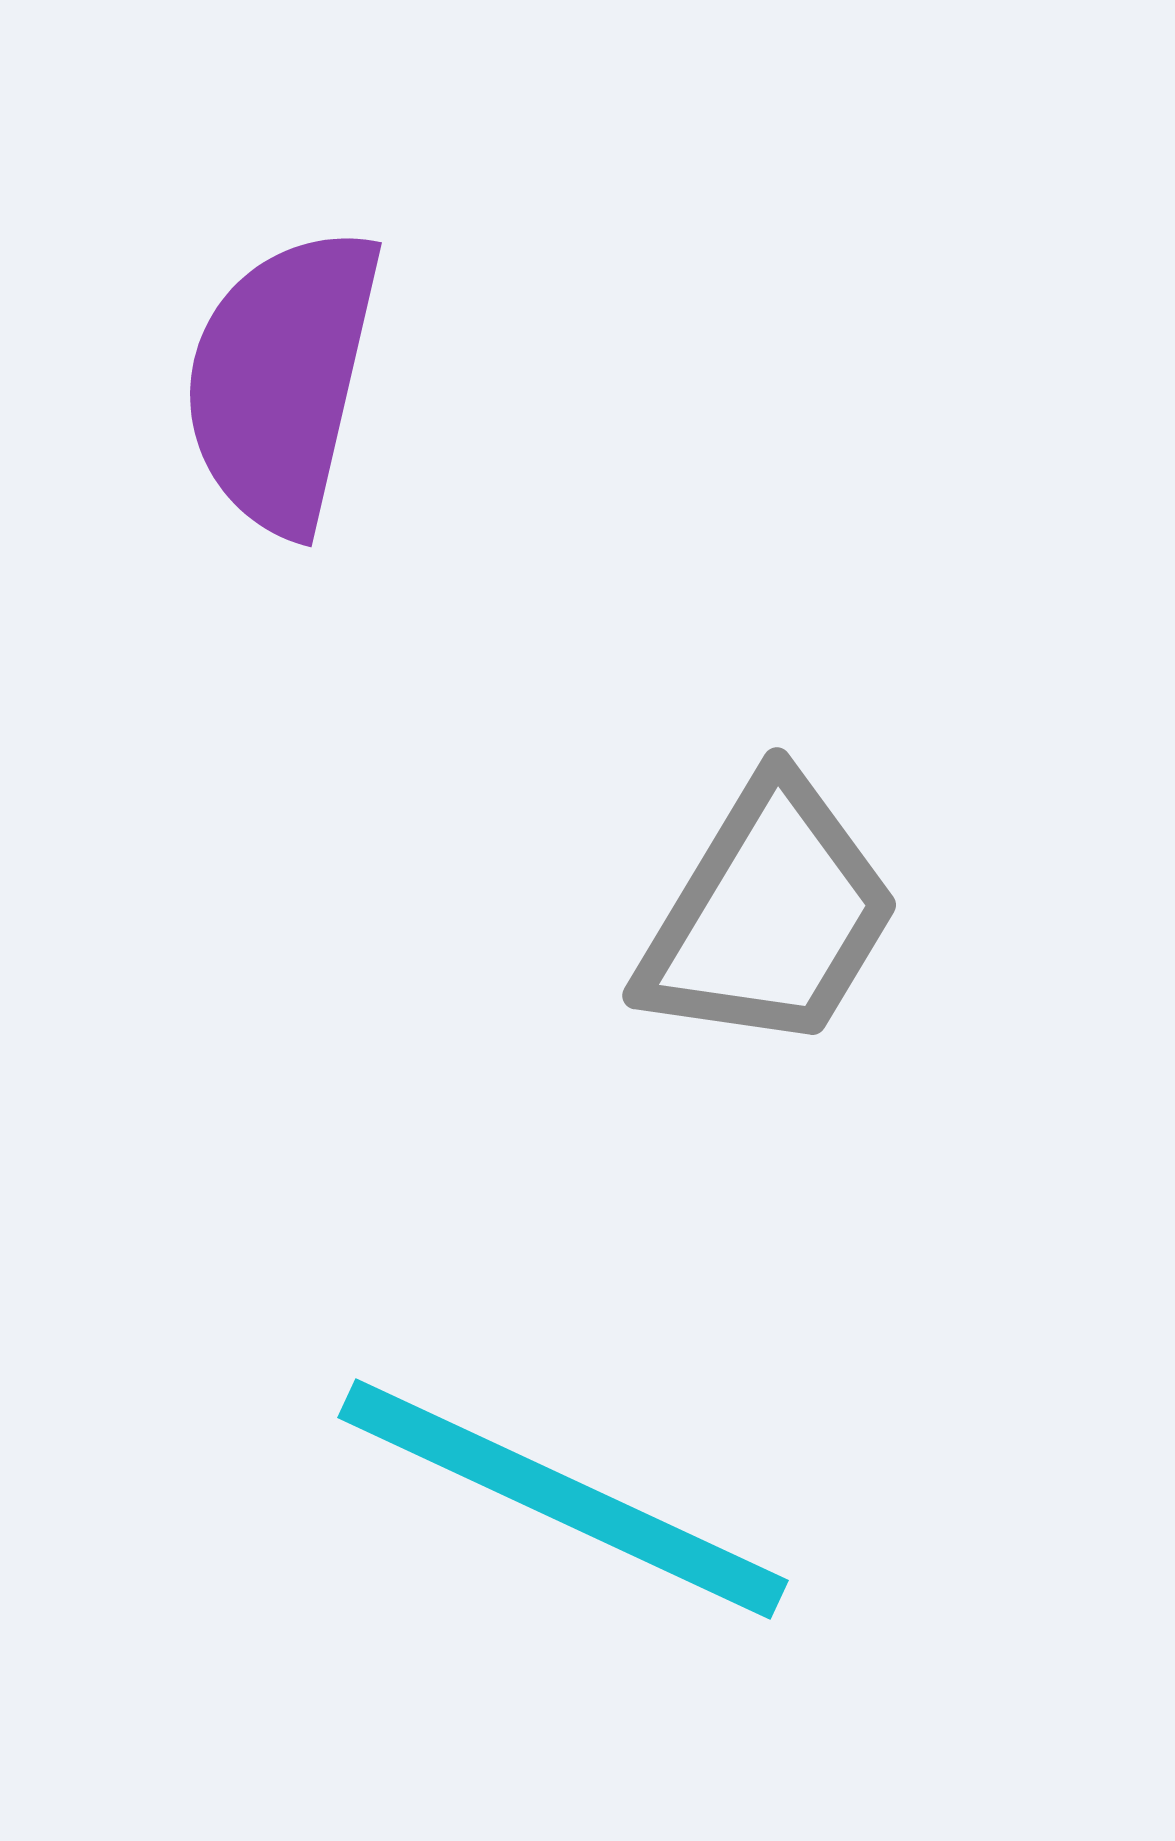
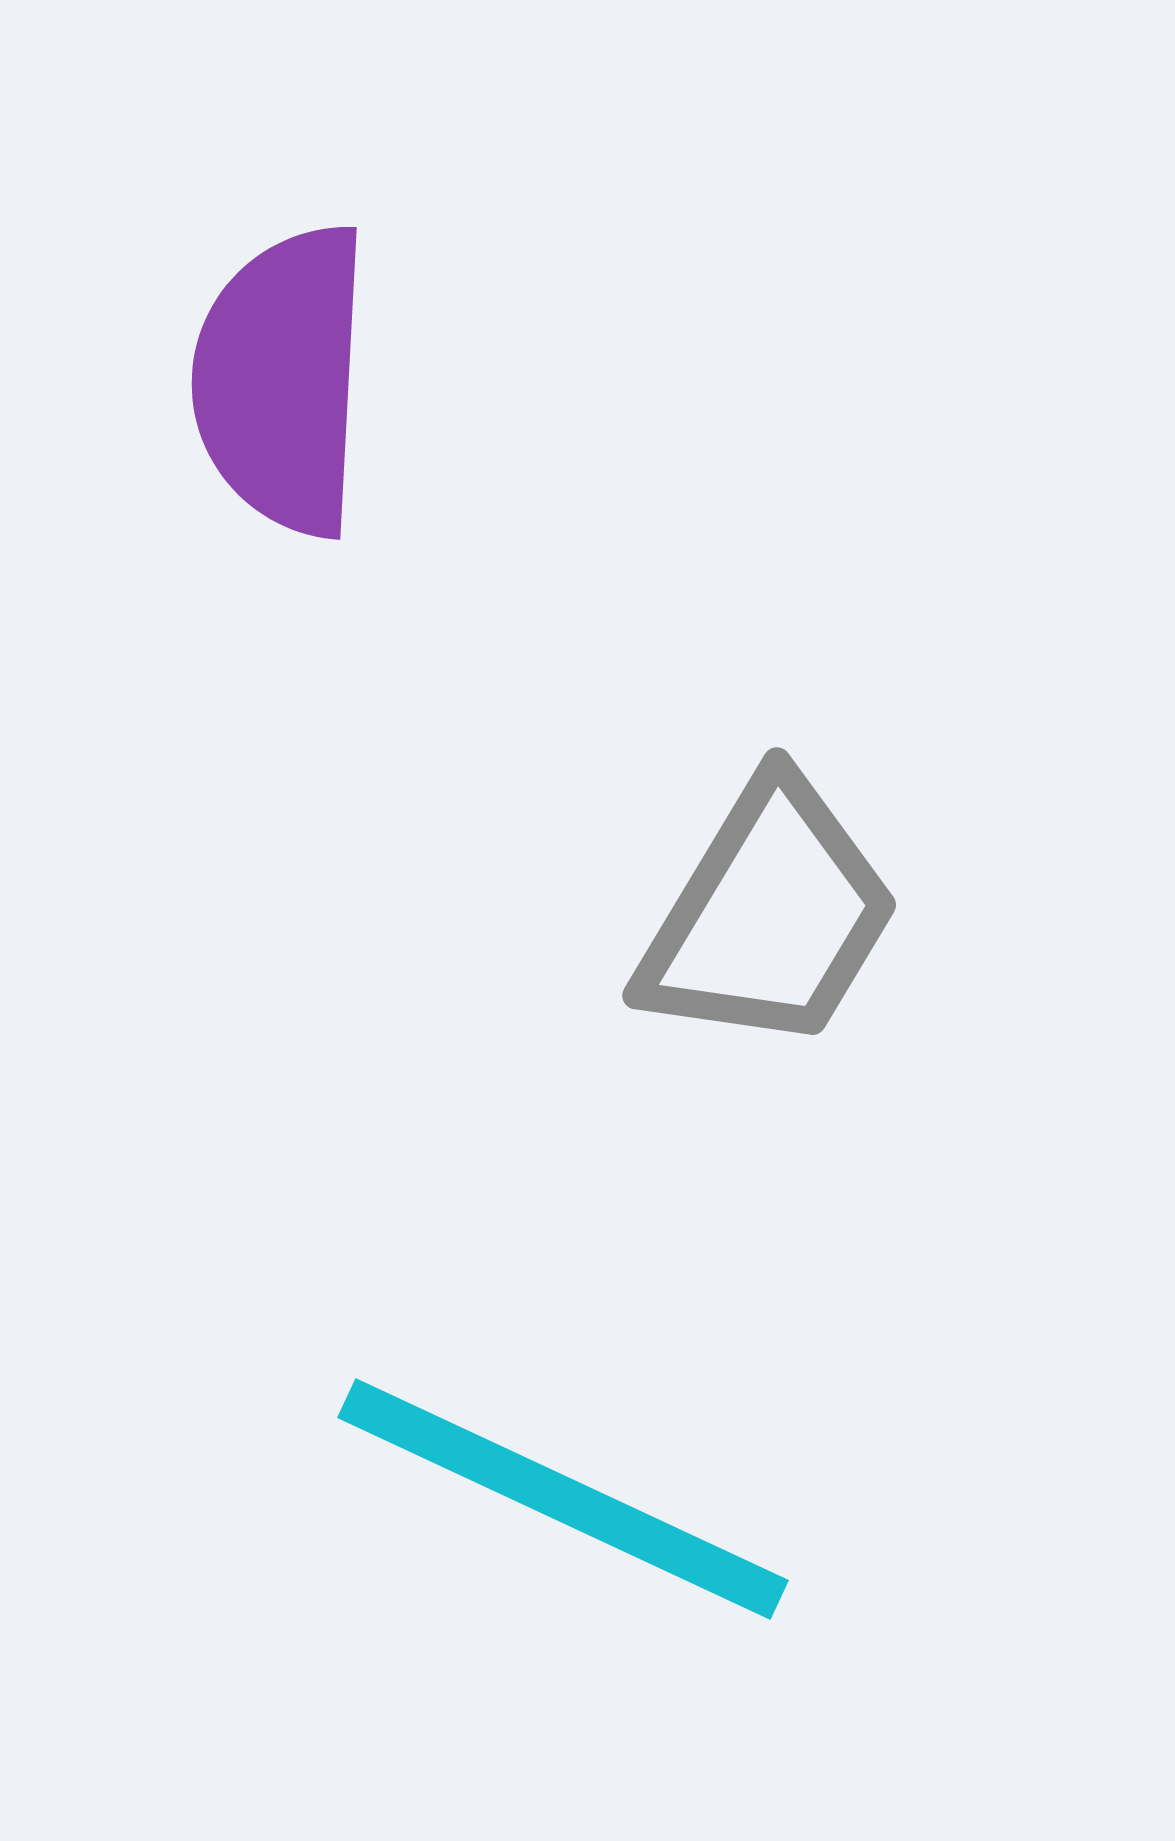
purple semicircle: rotated 10 degrees counterclockwise
